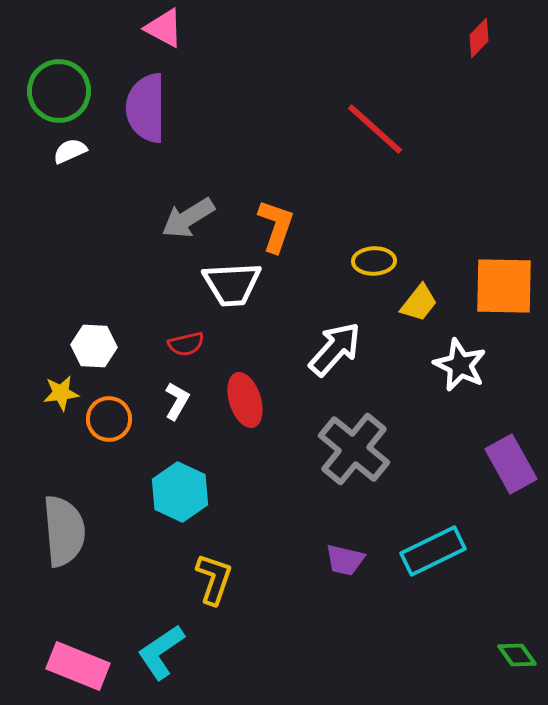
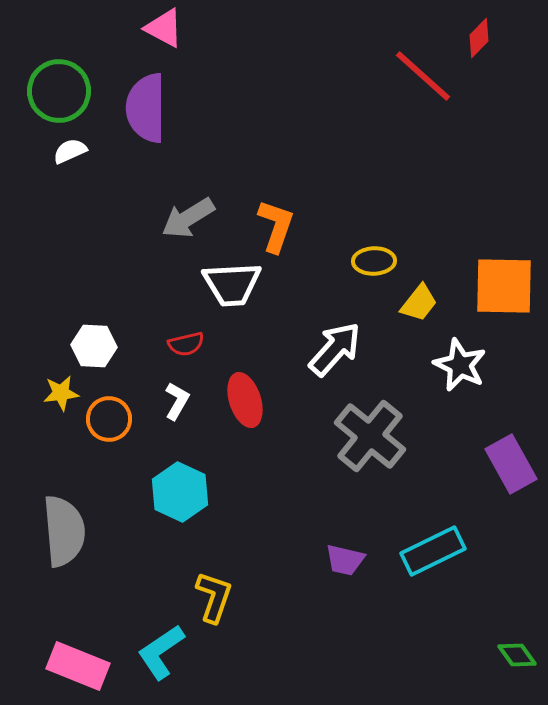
red line: moved 48 px right, 53 px up
gray cross: moved 16 px right, 13 px up
yellow L-shape: moved 18 px down
